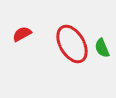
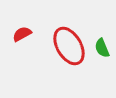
red ellipse: moved 3 px left, 2 px down
